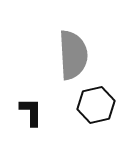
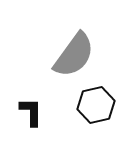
gray semicircle: moved 1 px right; rotated 39 degrees clockwise
